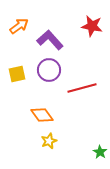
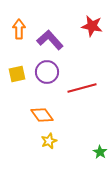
orange arrow: moved 3 px down; rotated 54 degrees counterclockwise
purple circle: moved 2 px left, 2 px down
